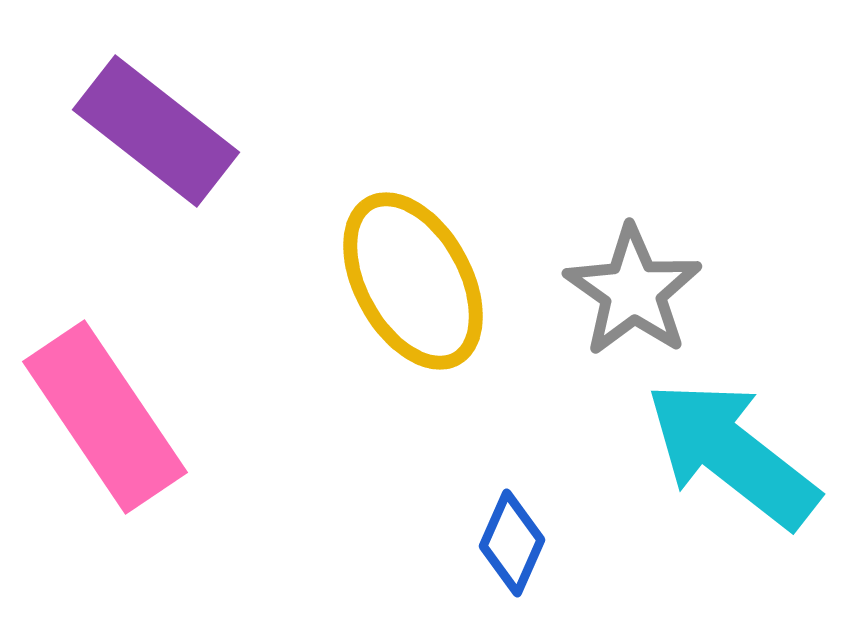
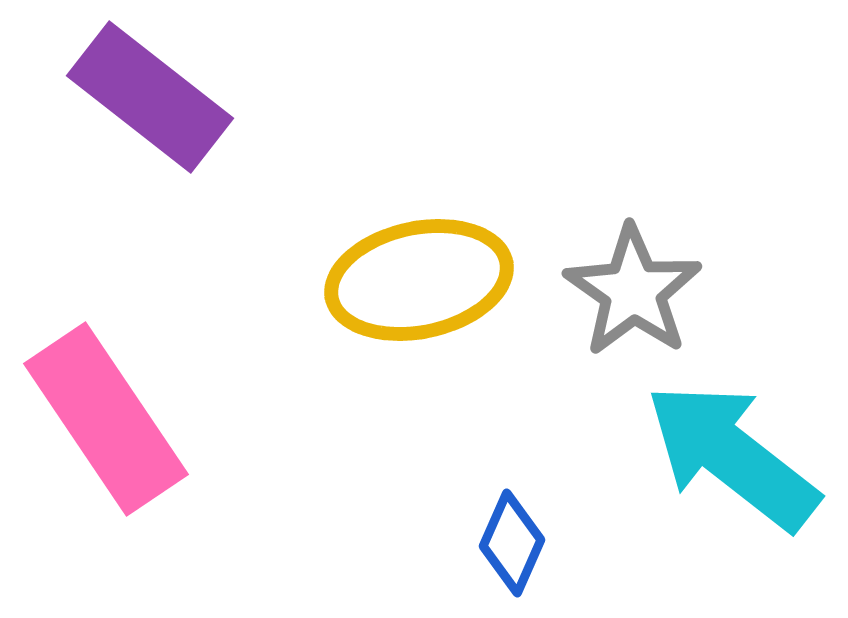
purple rectangle: moved 6 px left, 34 px up
yellow ellipse: moved 6 px right, 1 px up; rotated 73 degrees counterclockwise
pink rectangle: moved 1 px right, 2 px down
cyan arrow: moved 2 px down
